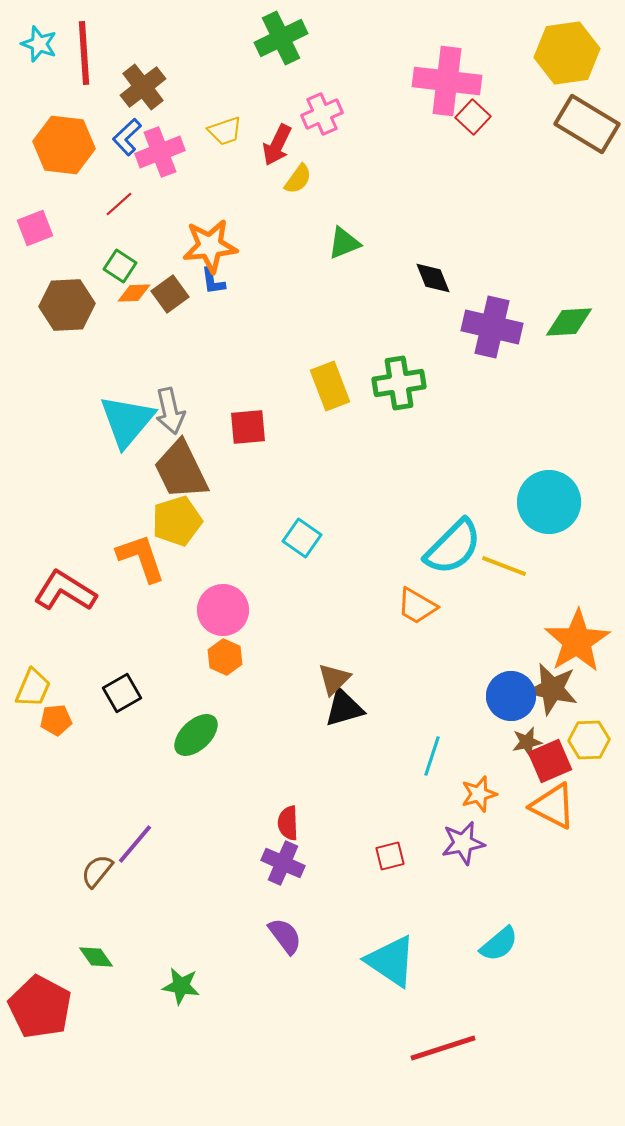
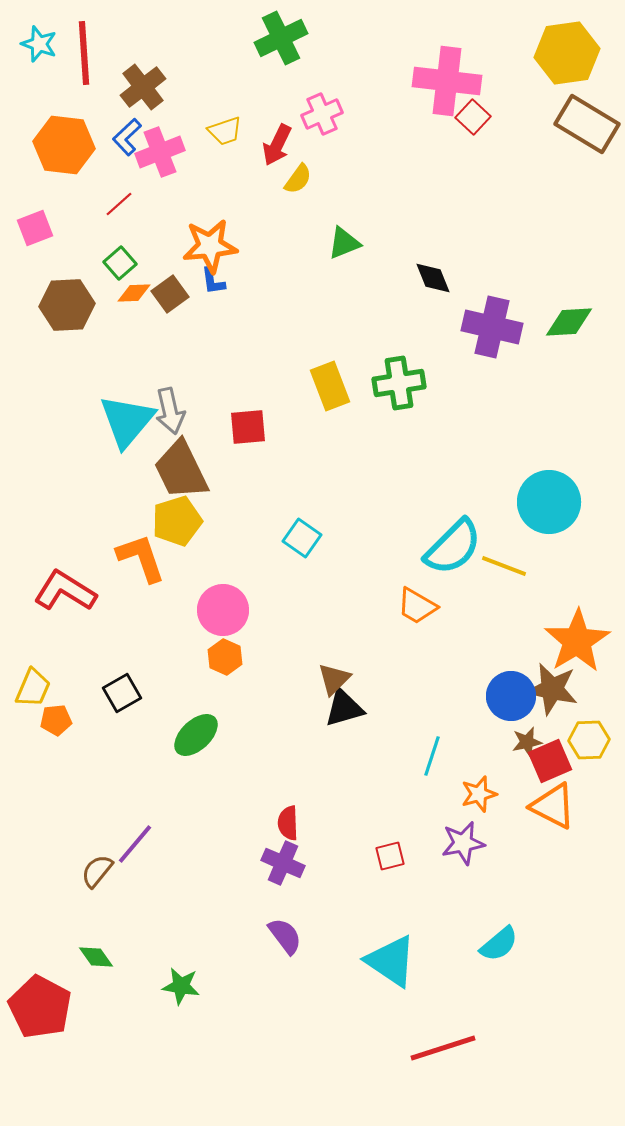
green square at (120, 266): moved 3 px up; rotated 16 degrees clockwise
